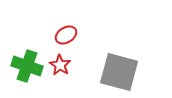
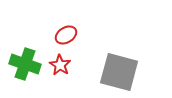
green cross: moved 2 px left, 2 px up
